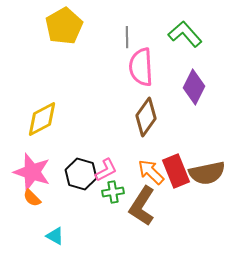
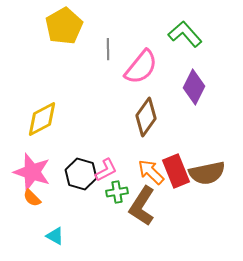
gray line: moved 19 px left, 12 px down
pink semicircle: rotated 138 degrees counterclockwise
green cross: moved 4 px right
